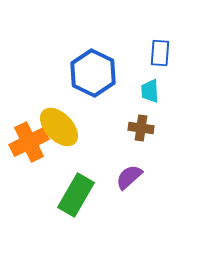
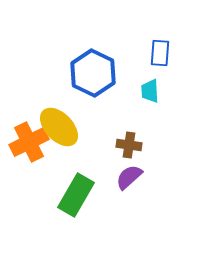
brown cross: moved 12 px left, 17 px down
